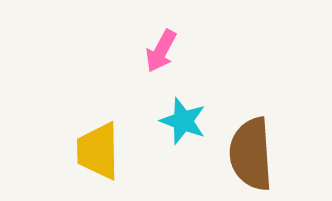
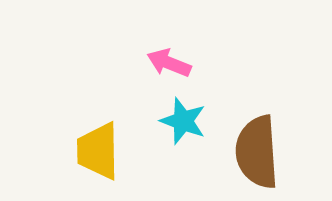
pink arrow: moved 8 px right, 12 px down; rotated 84 degrees clockwise
brown semicircle: moved 6 px right, 2 px up
